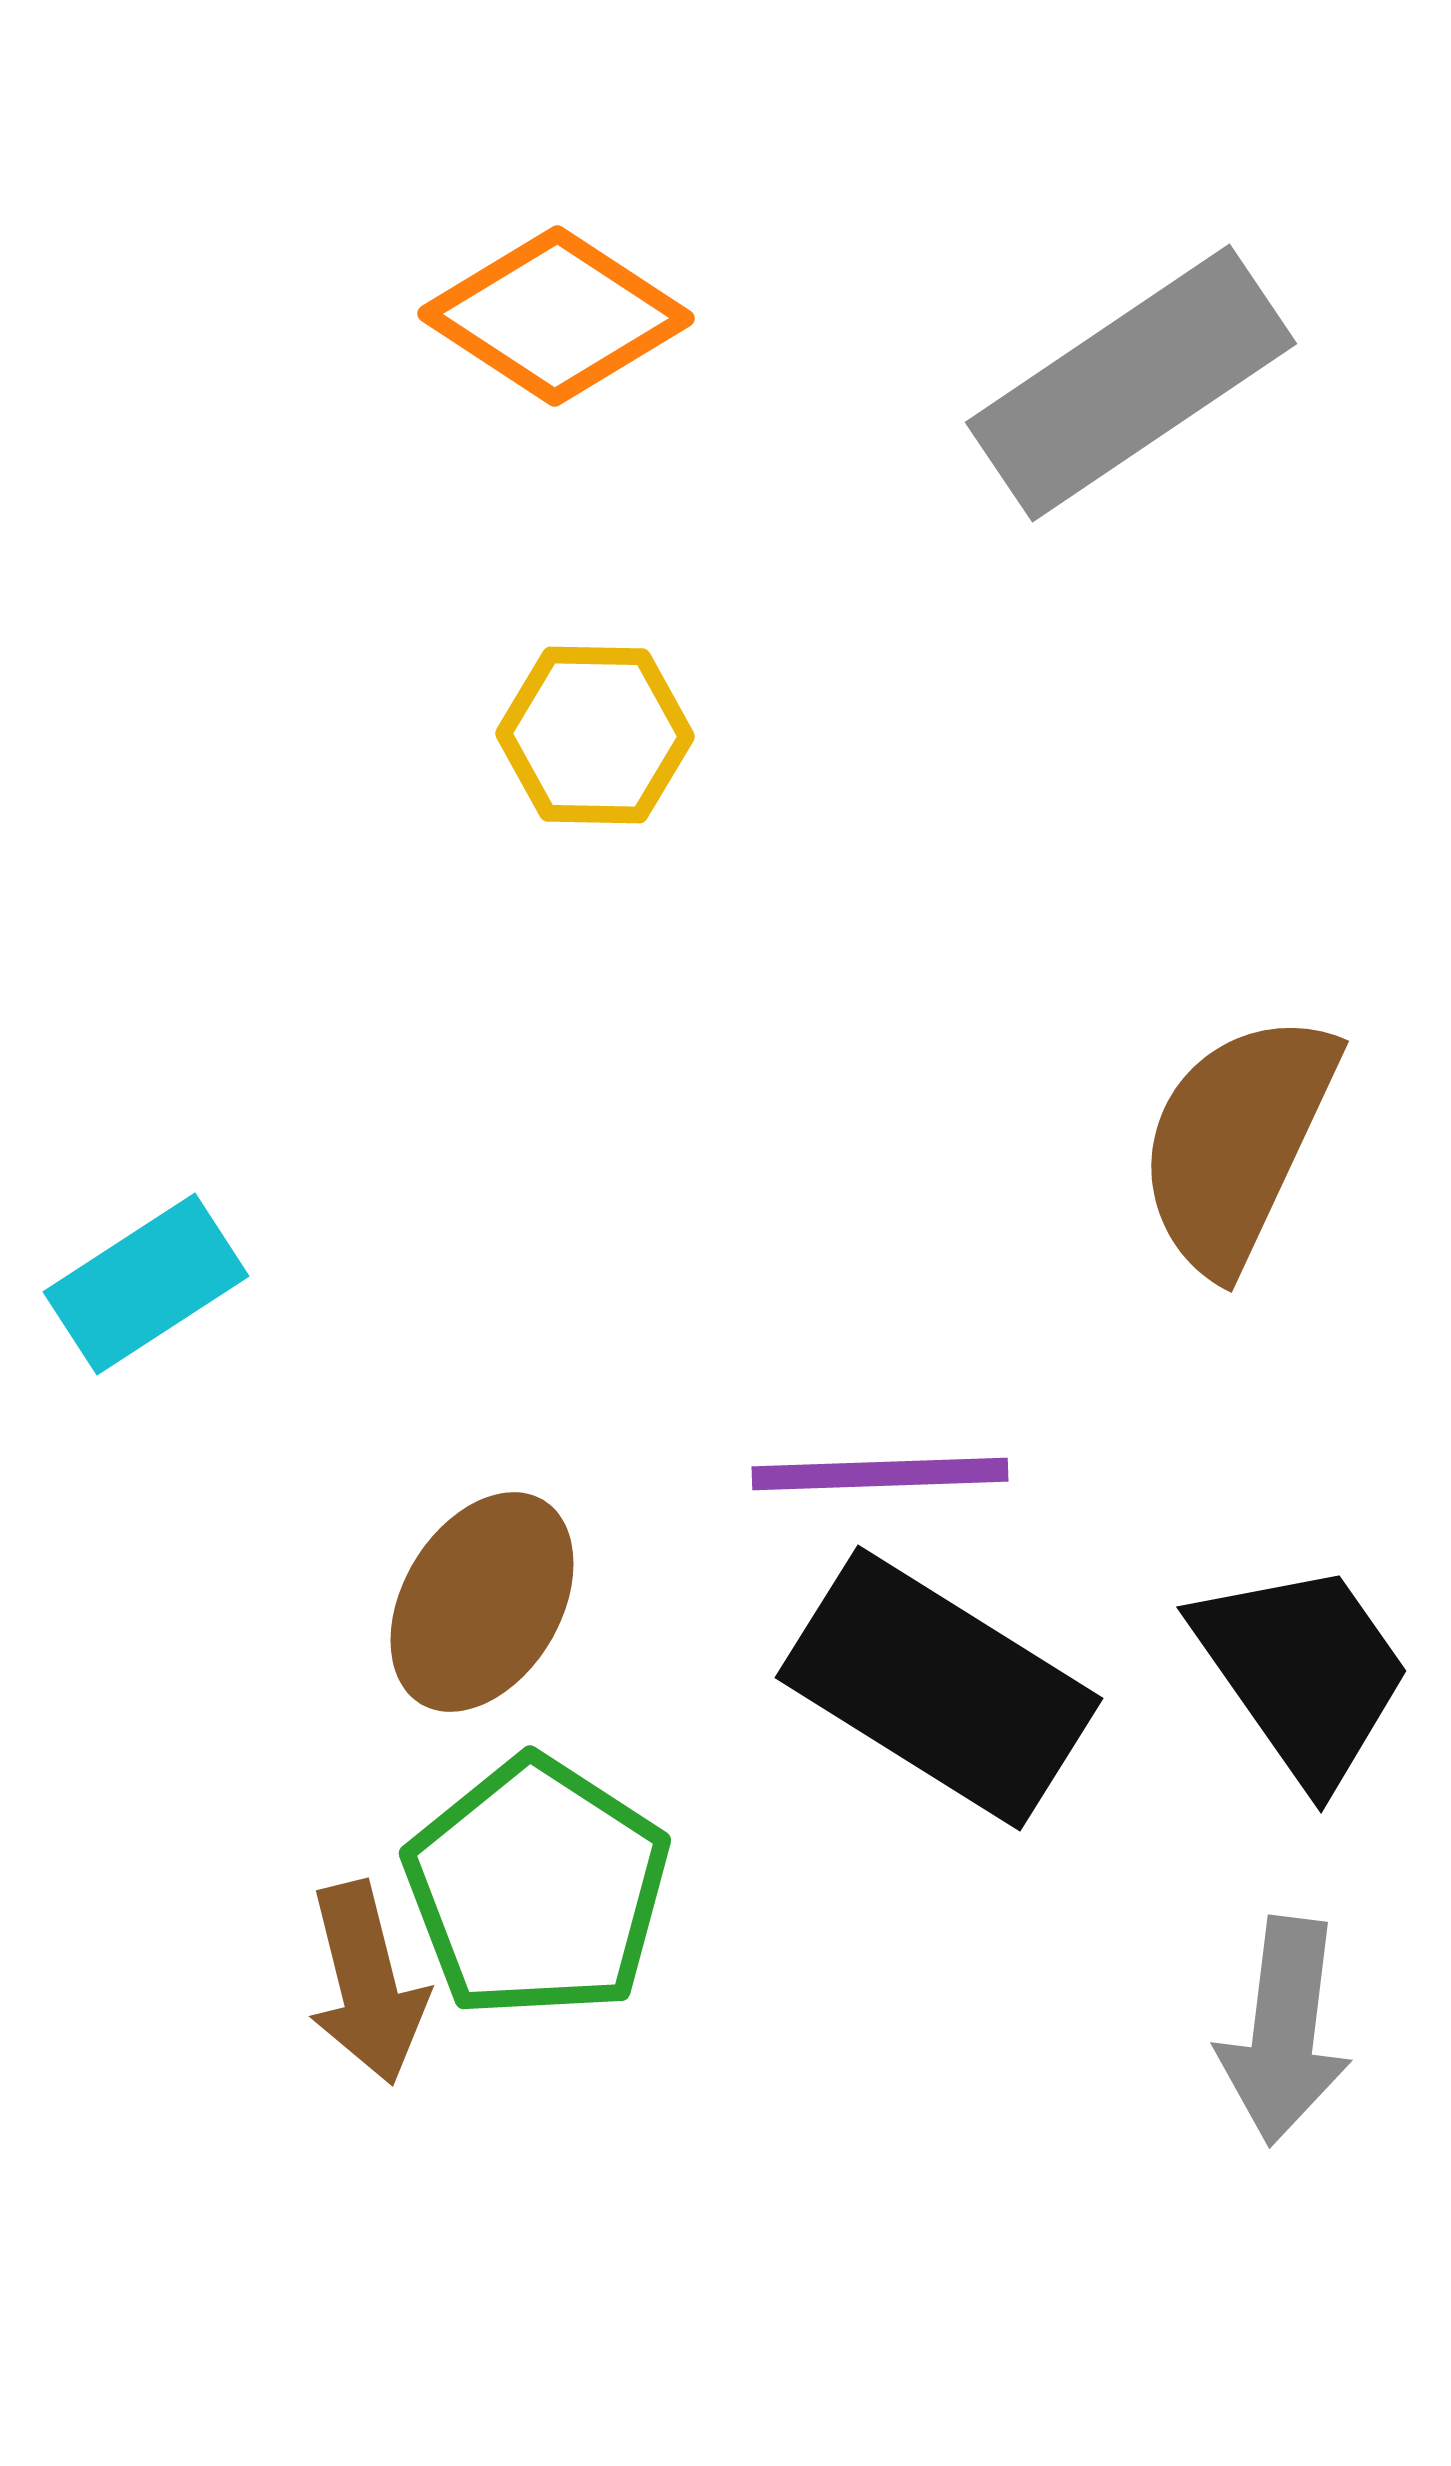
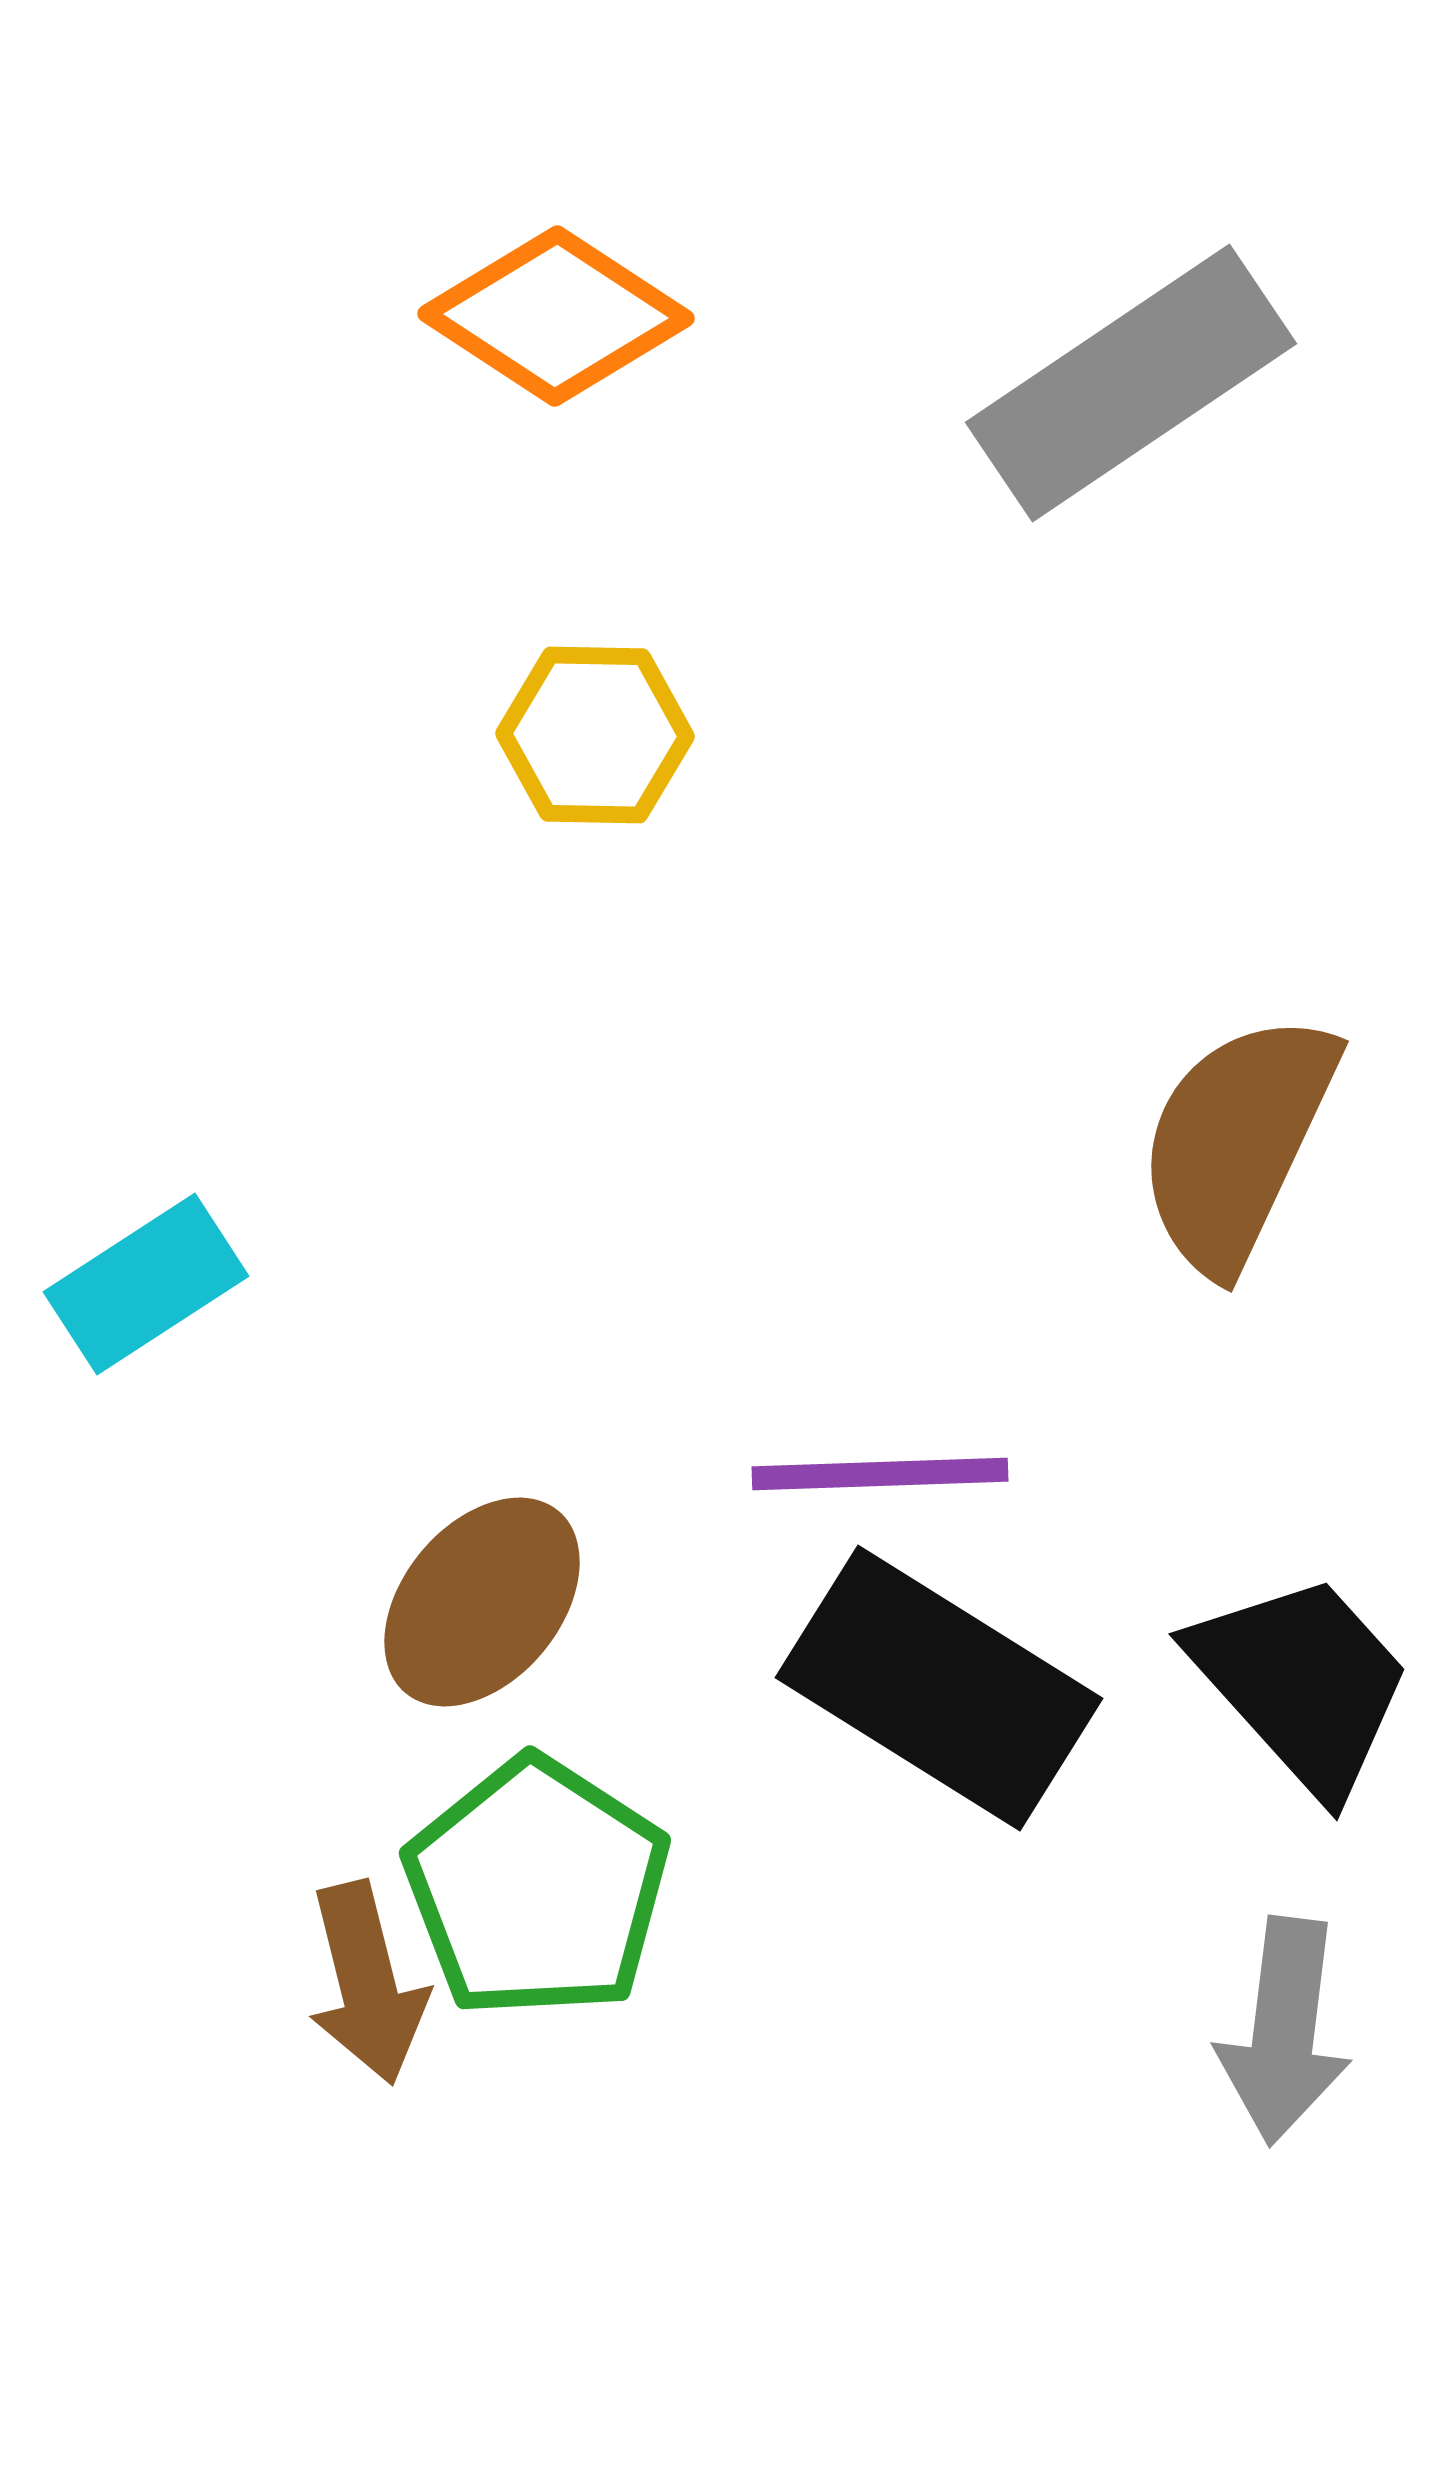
brown ellipse: rotated 9 degrees clockwise
black trapezoid: moved 1 px left, 11 px down; rotated 7 degrees counterclockwise
